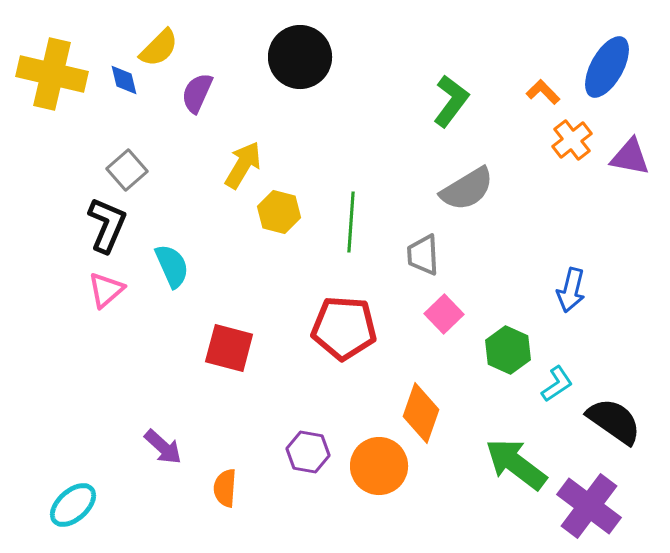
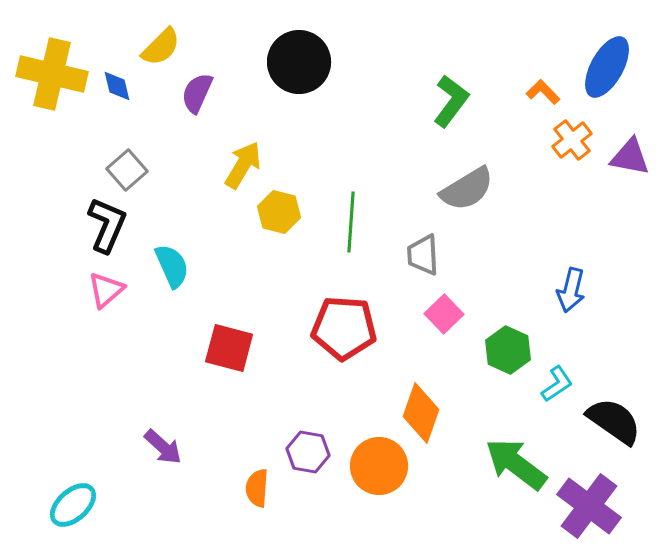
yellow semicircle: moved 2 px right, 1 px up
black circle: moved 1 px left, 5 px down
blue diamond: moved 7 px left, 6 px down
orange semicircle: moved 32 px right
